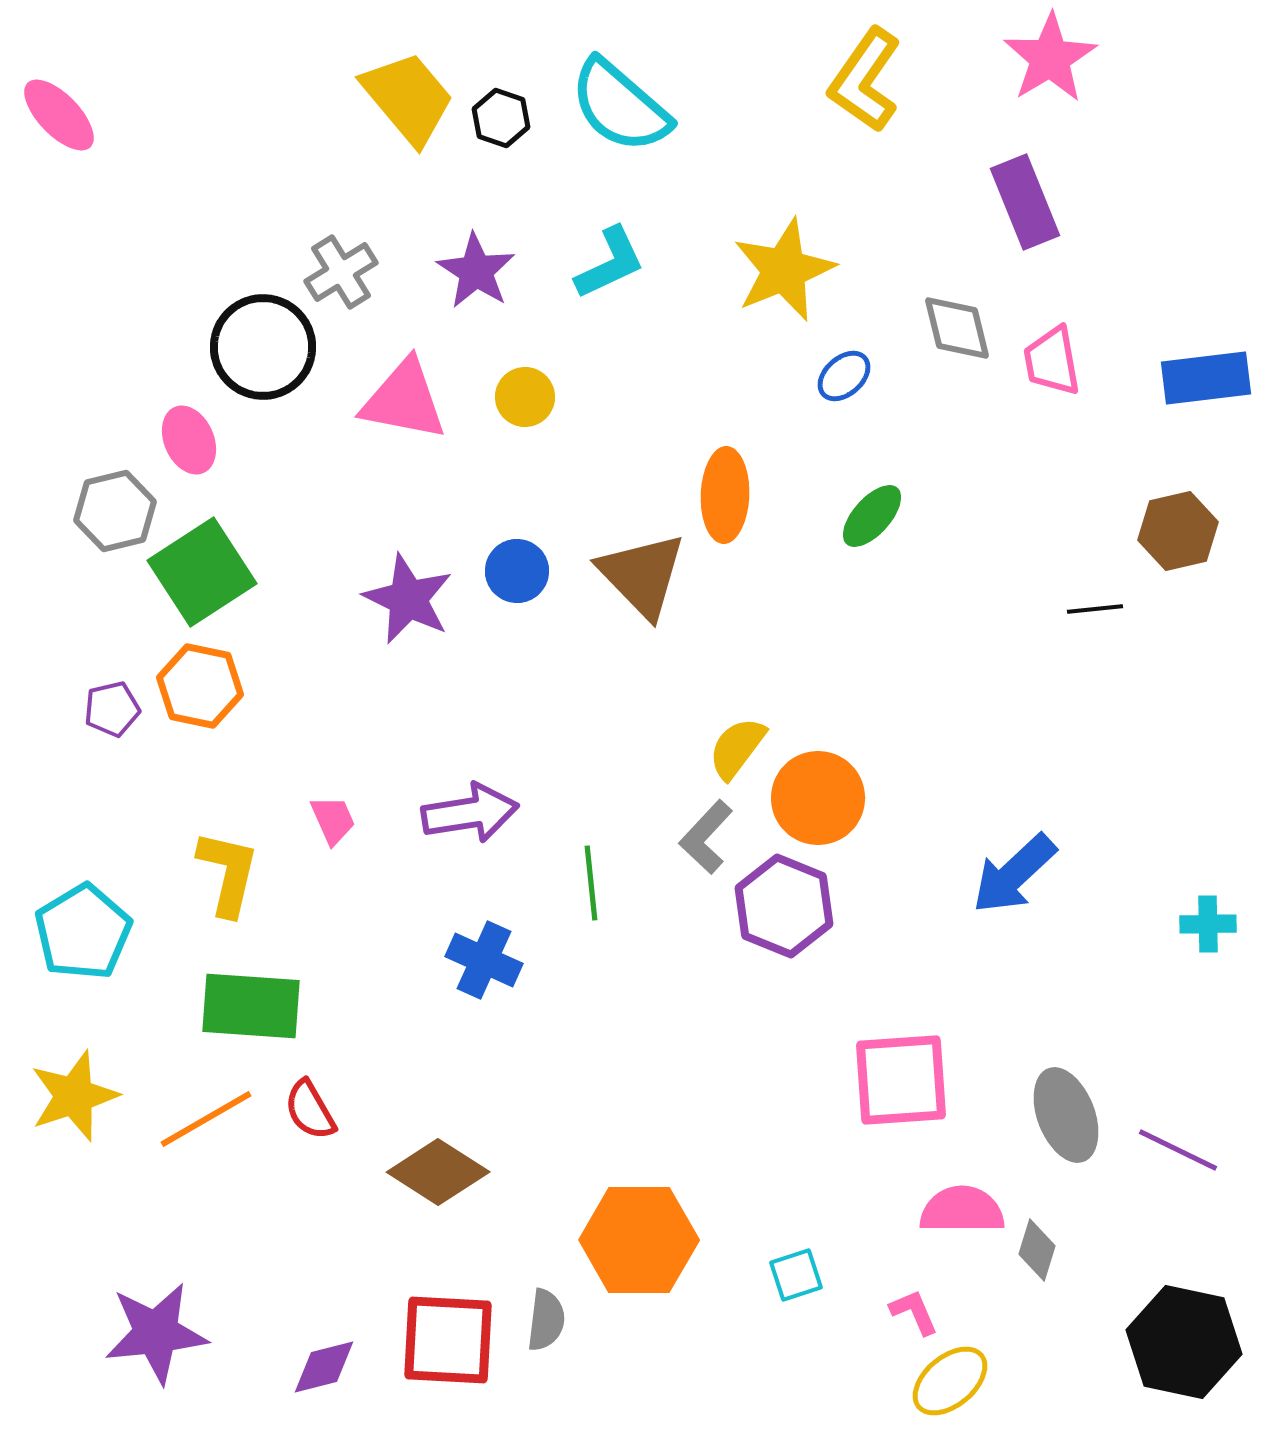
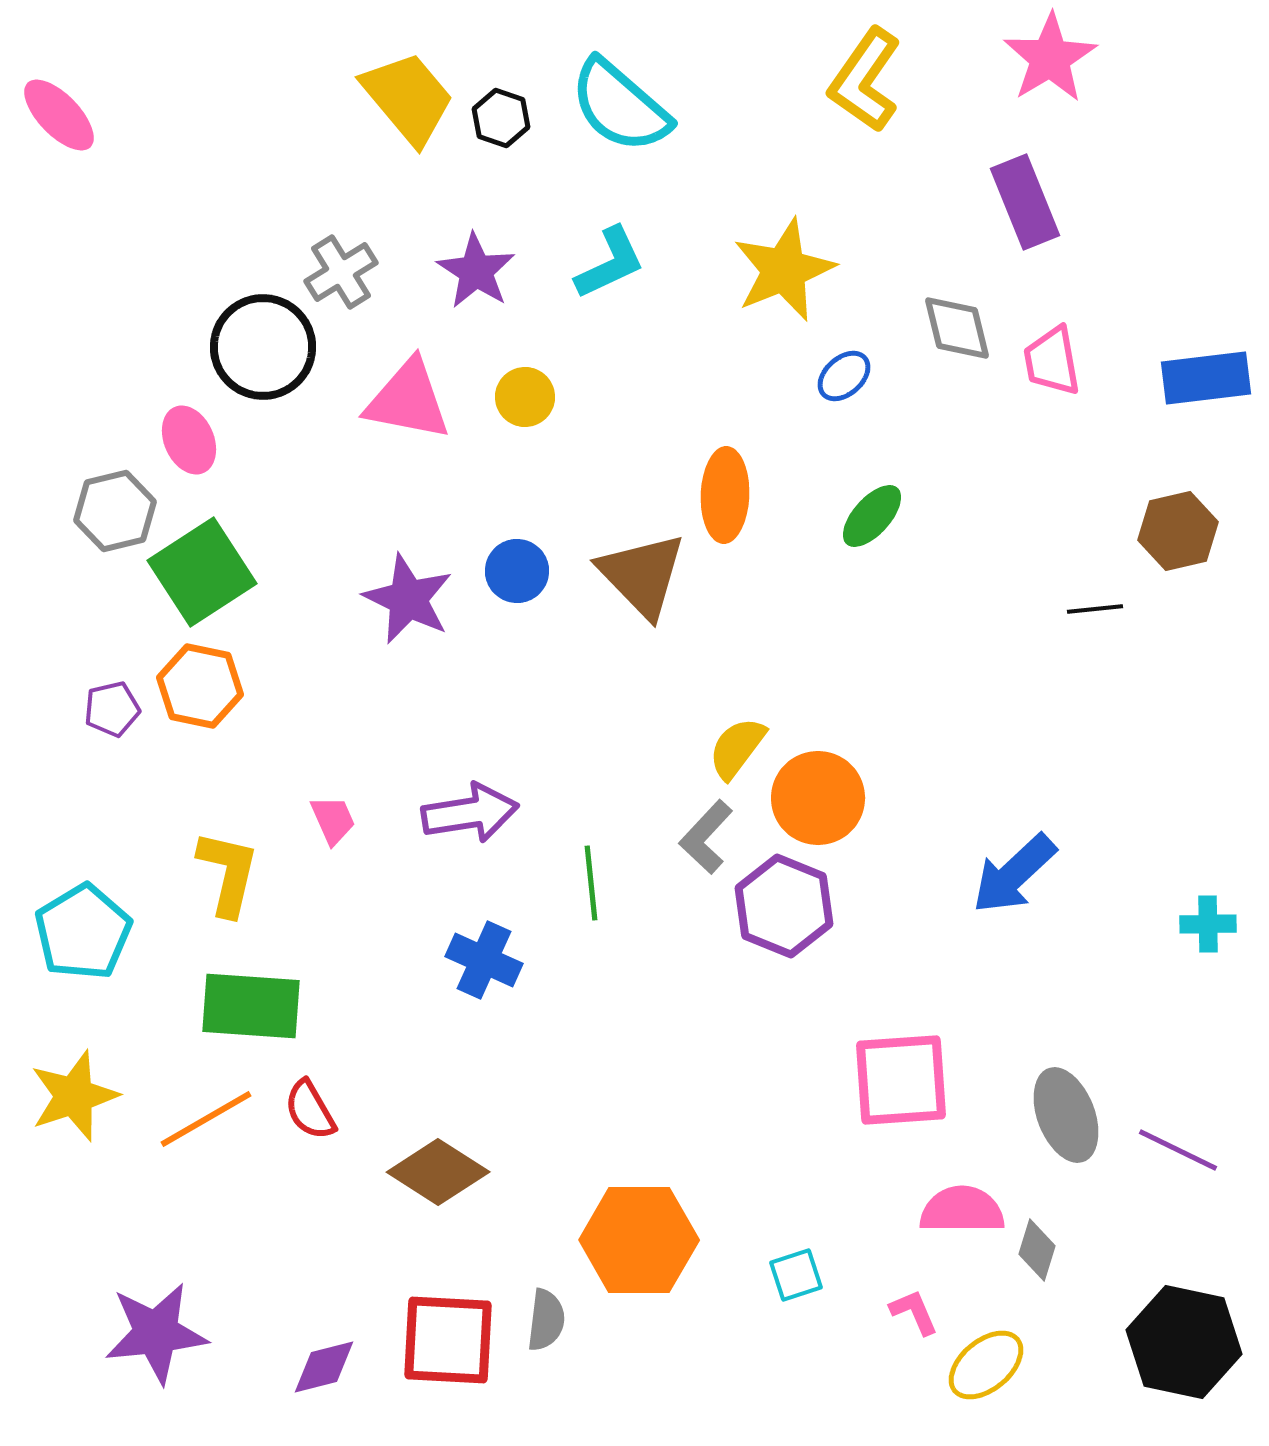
pink triangle at (404, 400): moved 4 px right
yellow ellipse at (950, 1381): moved 36 px right, 16 px up
